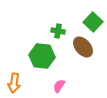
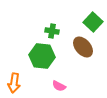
green cross: moved 6 px left
pink semicircle: rotated 96 degrees counterclockwise
